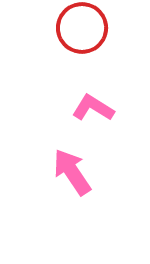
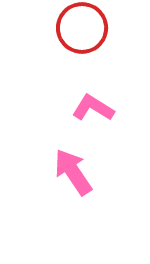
pink arrow: moved 1 px right
